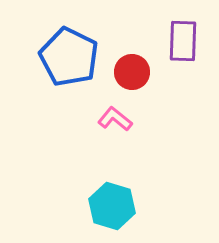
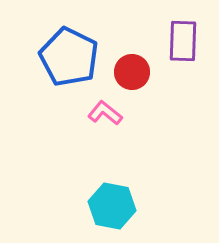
pink L-shape: moved 10 px left, 6 px up
cyan hexagon: rotated 6 degrees counterclockwise
